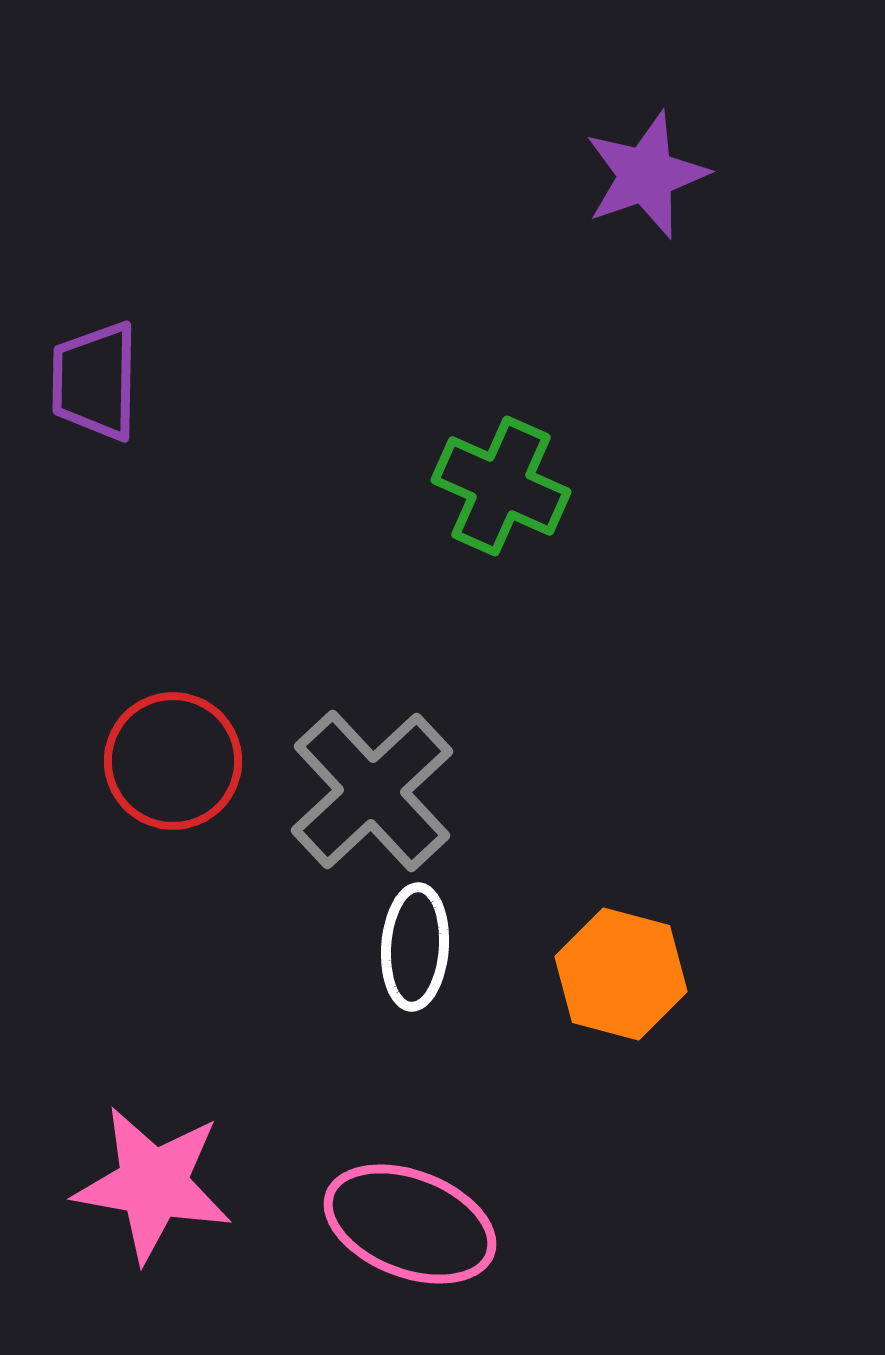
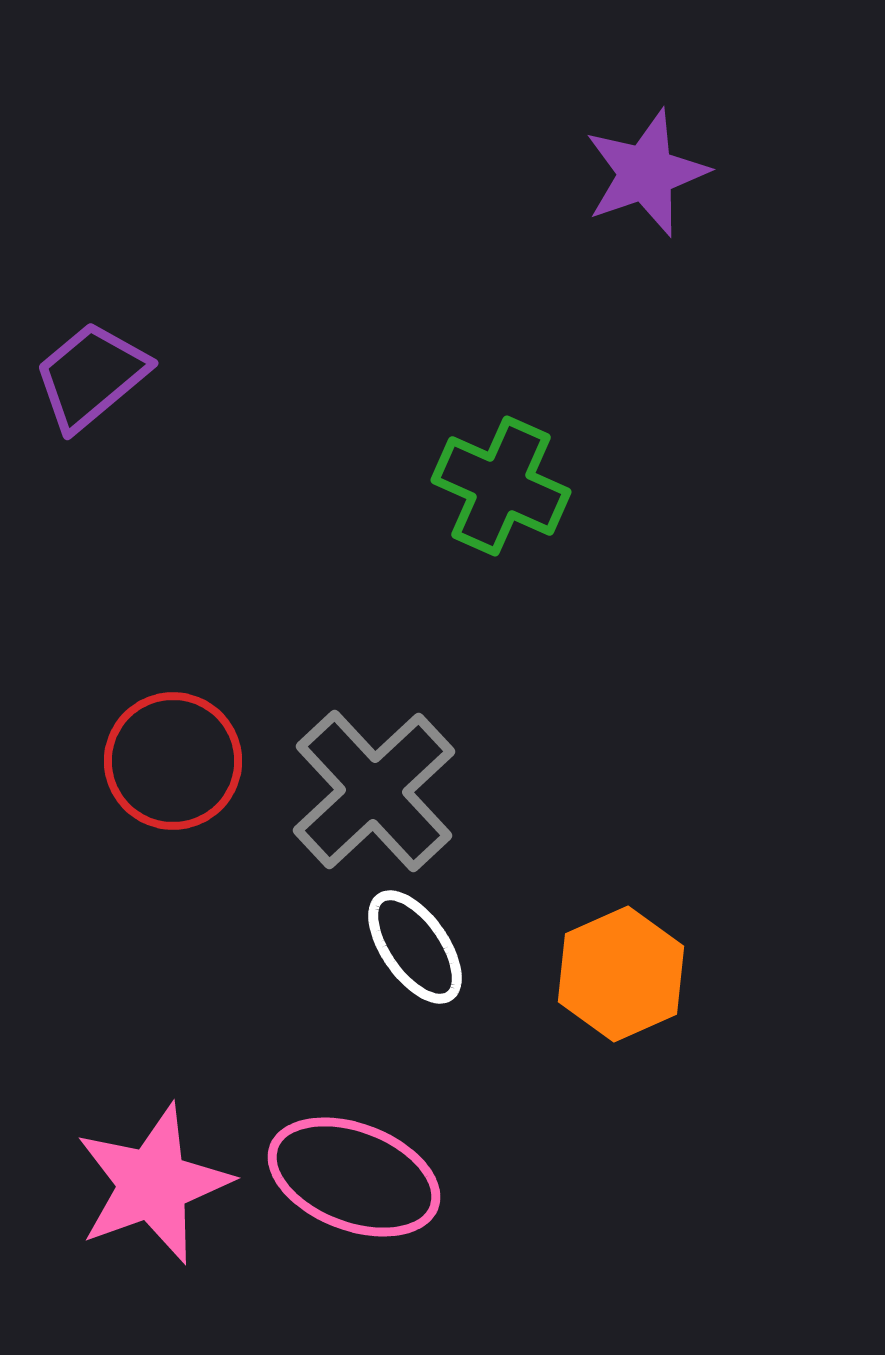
purple star: moved 2 px up
purple trapezoid: moved 4 px left, 5 px up; rotated 49 degrees clockwise
gray cross: moved 2 px right
white ellipse: rotated 39 degrees counterclockwise
orange hexagon: rotated 21 degrees clockwise
pink star: rotated 30 degrees counterclockwise
pink ellipse: moved 56 px left, 47 px up
